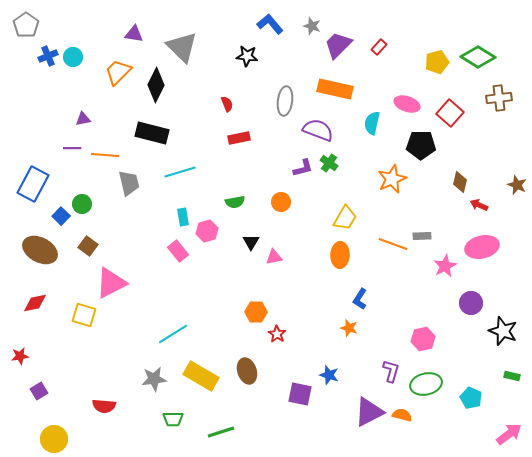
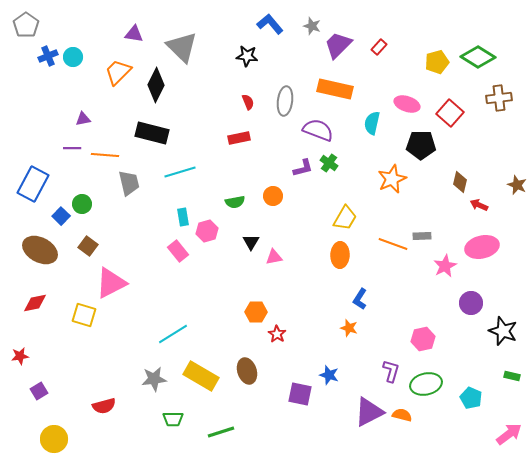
red semicircle at (227, 104): moved 21 px right, 2 px up
orange circle at (281, 202): moved 8 px left, 6 px up
red semicircle at (104, 406): rotated 20 degrees counterclockwise
